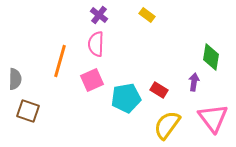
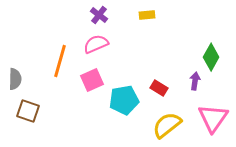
yellow rectangle: rotated 42 degrees counterclockwise
pink semicircle: rotated 65 degrees clockwise
green diamond: rotated 20 degrees clockwise
purple arrow: moved 1 px right, 1 px up
red rectangle: moved 2 px up
cyan pentagon: moved 2 px left, 2 px down
pink triangle: rotated 12 degrees clockwise
yellow semicircle: rotated 16 degrees clockwise
